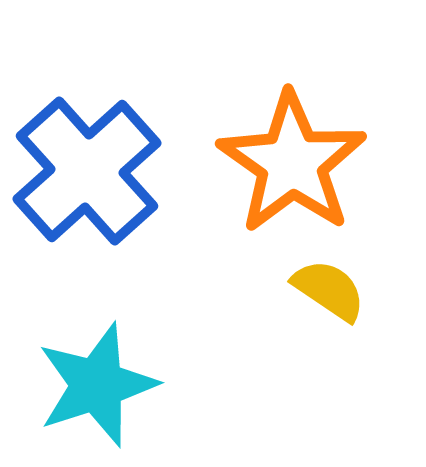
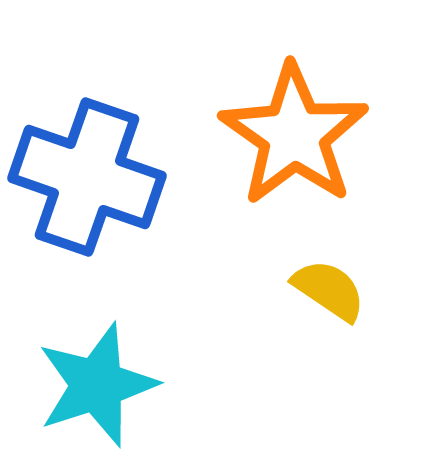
orange star: moved 2 px right, 28 px up
blue cross: moved 6 px down; rotated 29 degrees counterclockwise
